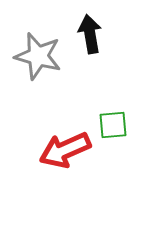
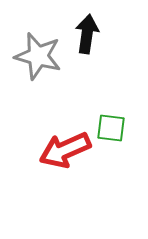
black arrow: moved 3 px left; rotated 18 degrees clockwise
green square: moved 2 px left, 3 px down; rotated 12 degrees clockwise
